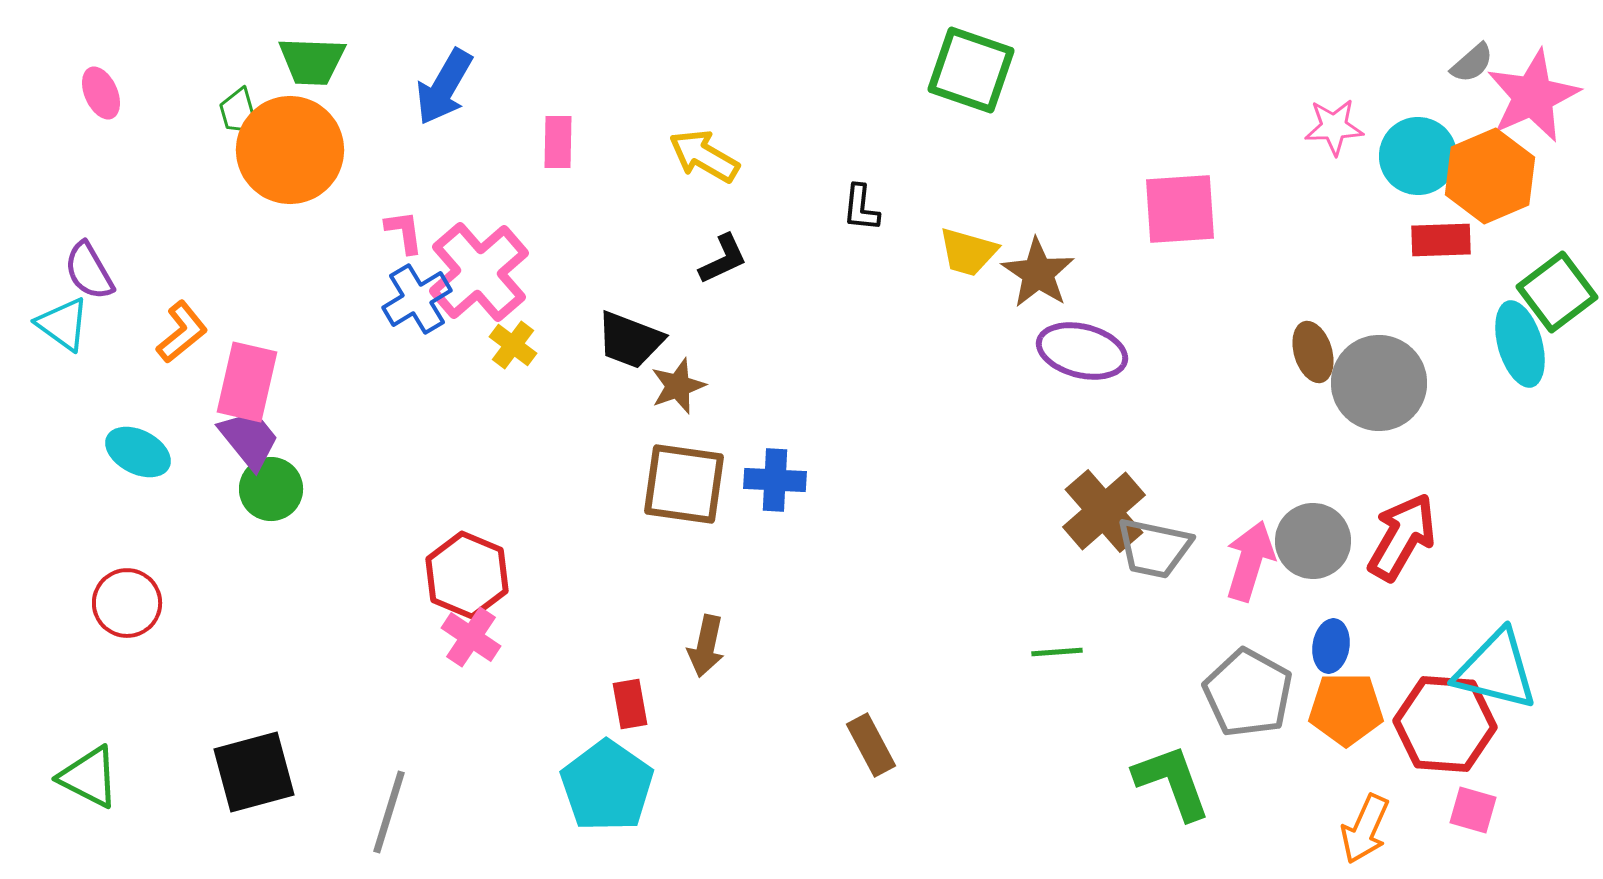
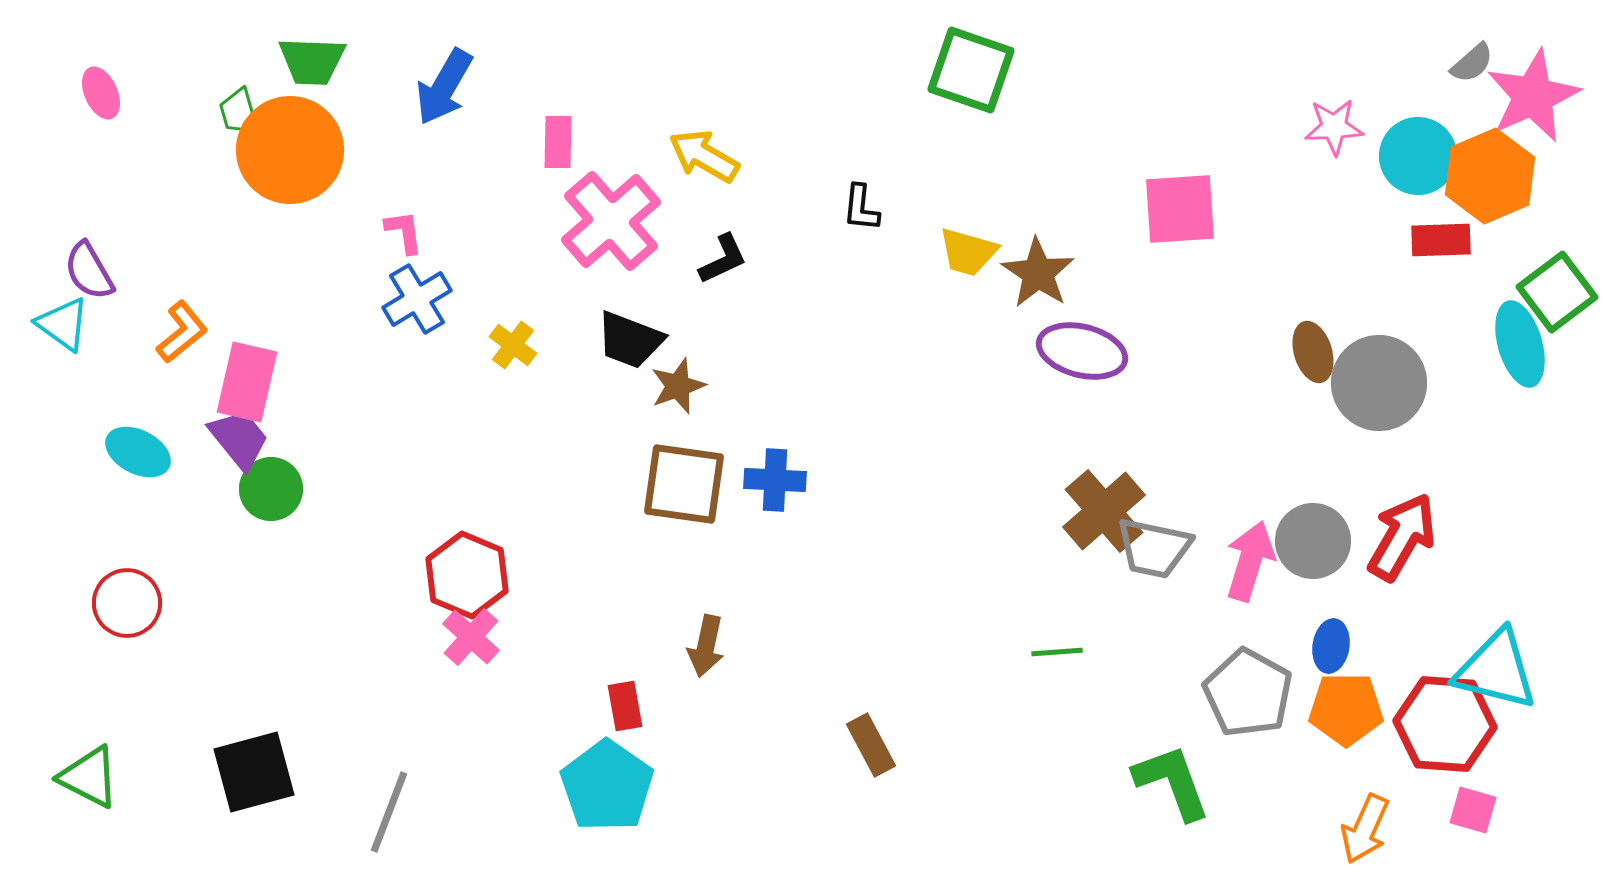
pink cross at (479, 272): moved 132 px right, 51 px up
purple trapezoid at (249, 439): moved 10 px left
pink cross at (471, 637): rotated 8 degrees clockwise
red rectangle at (630, 704): moved 5 px left, 2 px down
gray line at (389, 812): rotated 4 degrees clockwise
